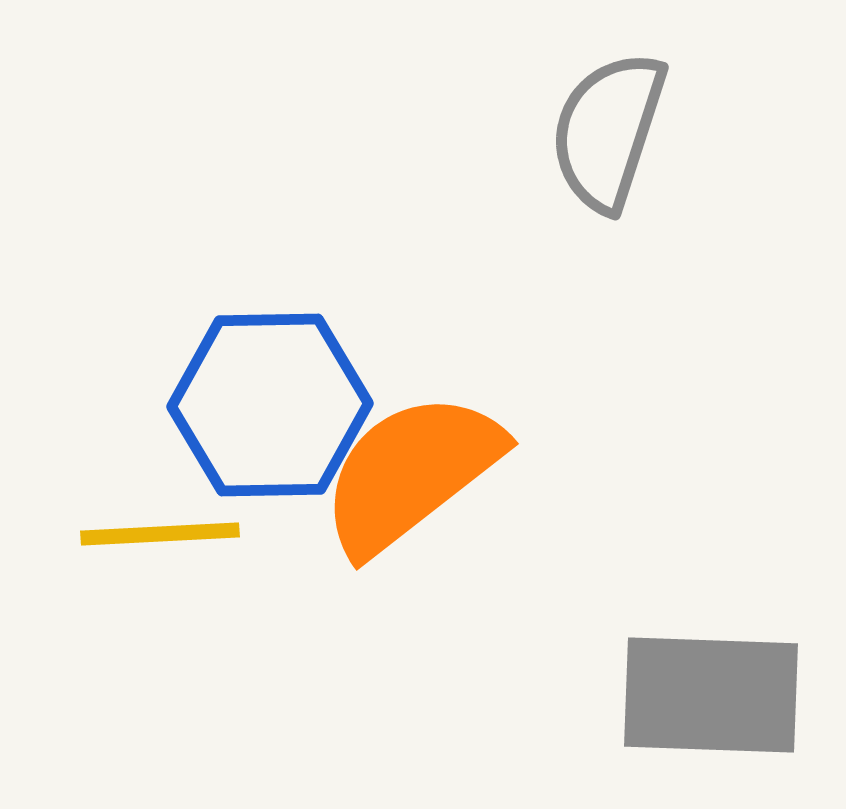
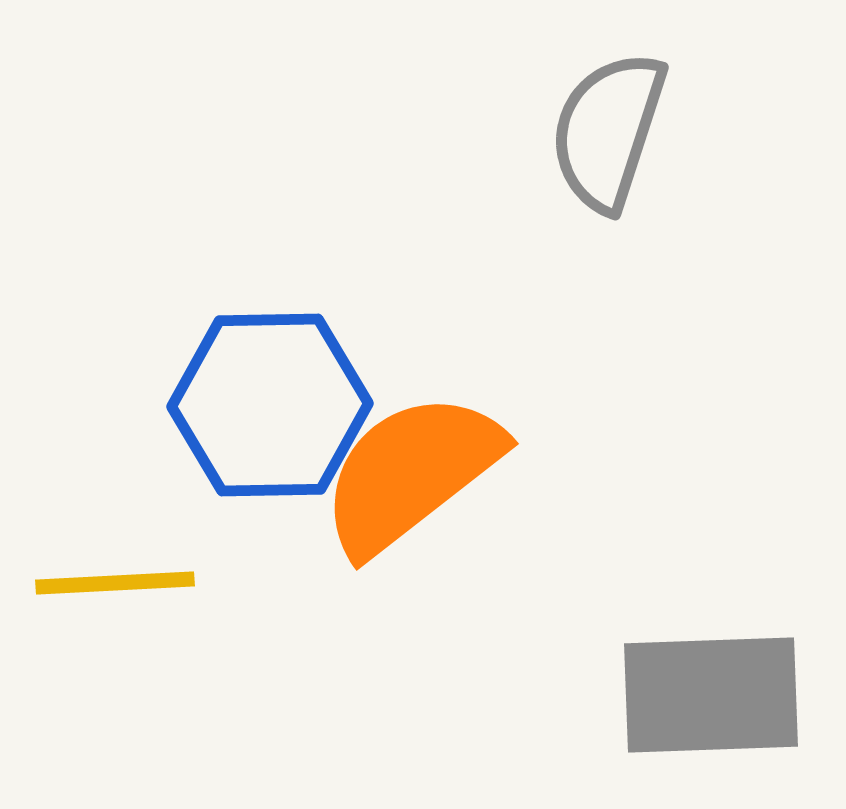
yellow line: moved 45 px left, 49 px down
gray rectangle: rotated 4 degrees counterclockwise
